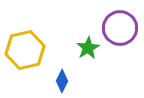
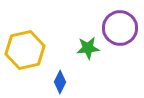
green star: rotated 25 degrees clockwise
blue diamond: moved 2 px left, 1 px down
